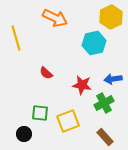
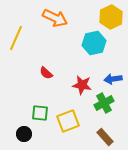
yellow line: rotated 40 degrees clockwise
